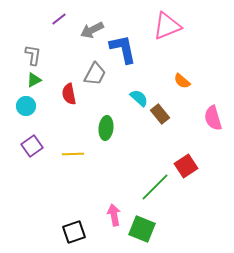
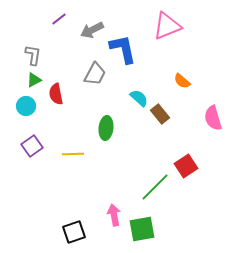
red semicircle: moved 13 px left
green square: rotated 32 degrees counterclockwise
